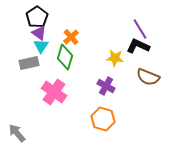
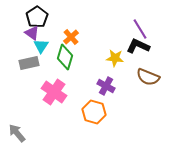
purple triangle: moved 7 px left
orange hexagon: moved 9 px left, 7 px up
